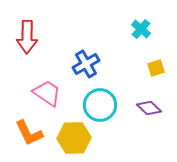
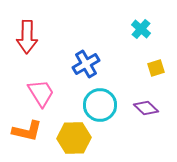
pink trapezoid: moved 6 px left; rotated 24 degrees clockwise
purple diamond: moved 3 px left
orange L-shape: moved 2 px left, 2 px up; rotated 52 degrees counterclockwise
